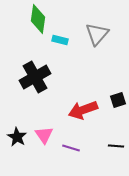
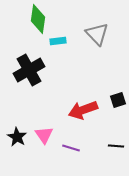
gray triangle: rotated 25 degrees counterclockwise
cyan rectangle: moved 2 px left, 1 px down; rotated 21 degrees counterclockwise
black cross: moved 6 px left, 7 px up
